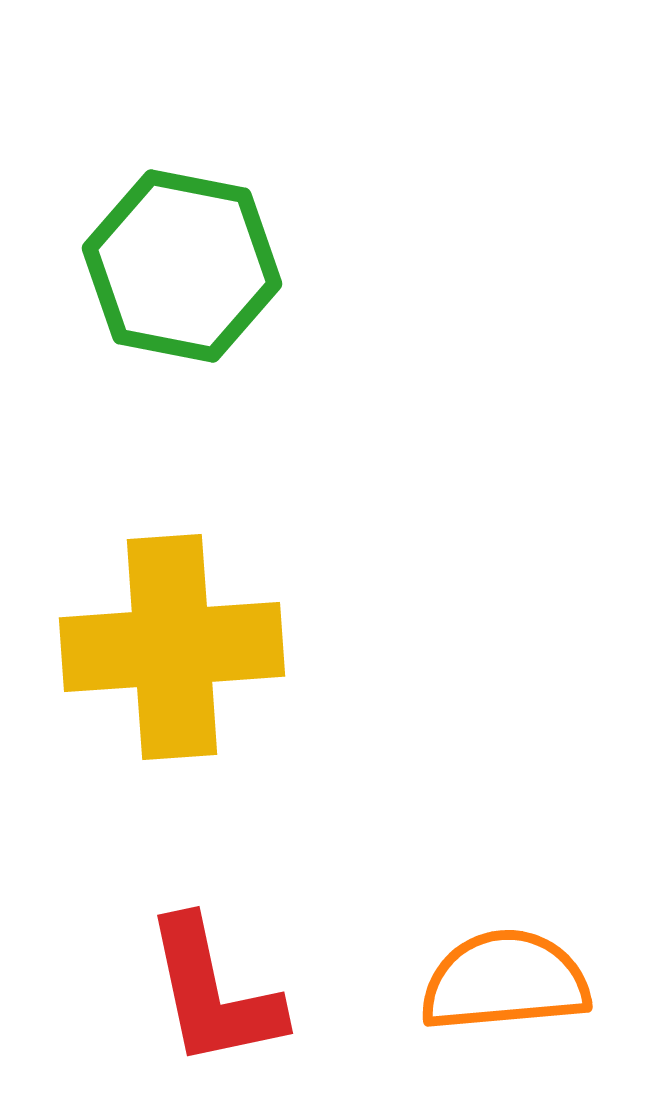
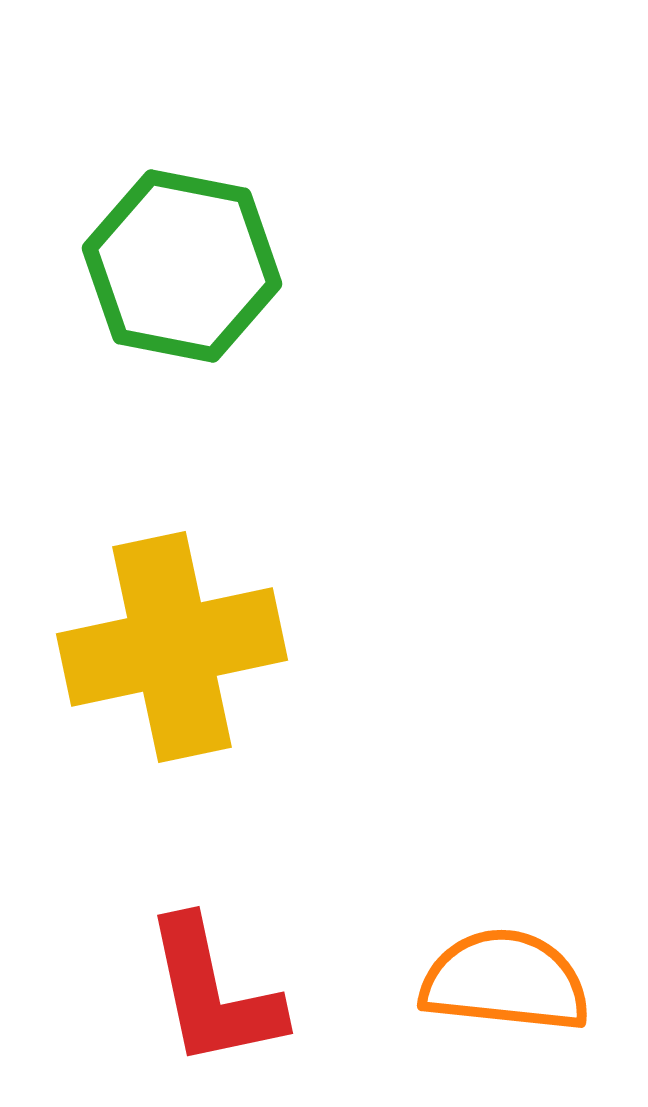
yellow cross: rotated 8 degrees counterclockwise
orange semicircle: rotated 11 degrees clockwise
